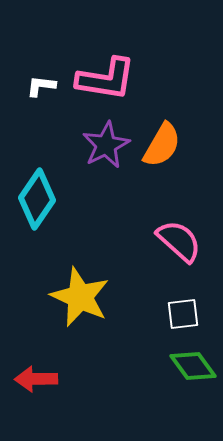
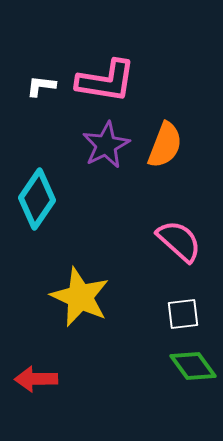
pink L-shape: moved 2 px down
orange semicircle: moved 3 px right; rotated 9 degrees counterclockwise
